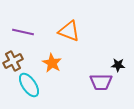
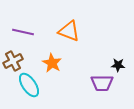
purple trapezoid: moved 1 px right, 1 px down
